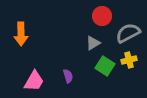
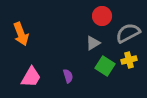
orange arrow: rotated 20 degrees counterclockwise
pink trapezoid: moved 3 px left, 4 px up
